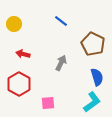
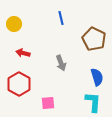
blue line: moved 3 px up; rotated 40 degrees clockwise
brown pentagon: moved 1 px right, 5 px up
red arrow: moved 1 px up
gray arrow: rotated 133 degrees clockwise
cyan L-shape: moved 1 px right; rotated 50 degrees counterclockwise
